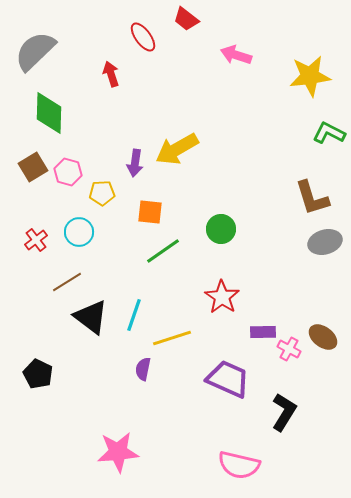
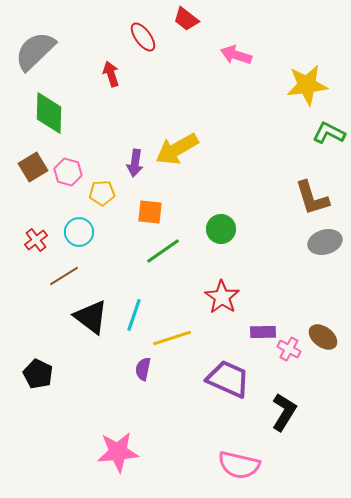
yellow star: moved 3 px left, 9 px down
brown line: moved 3 px left, 6 px up
